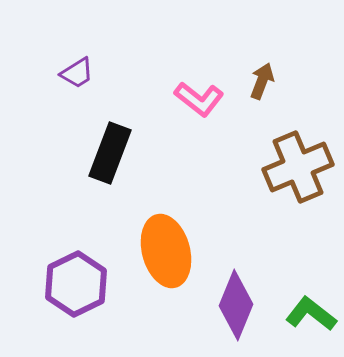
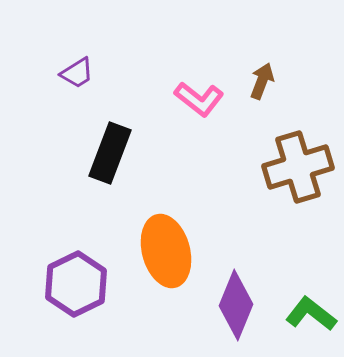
brown cross: rotated 6 degrees clockwise
